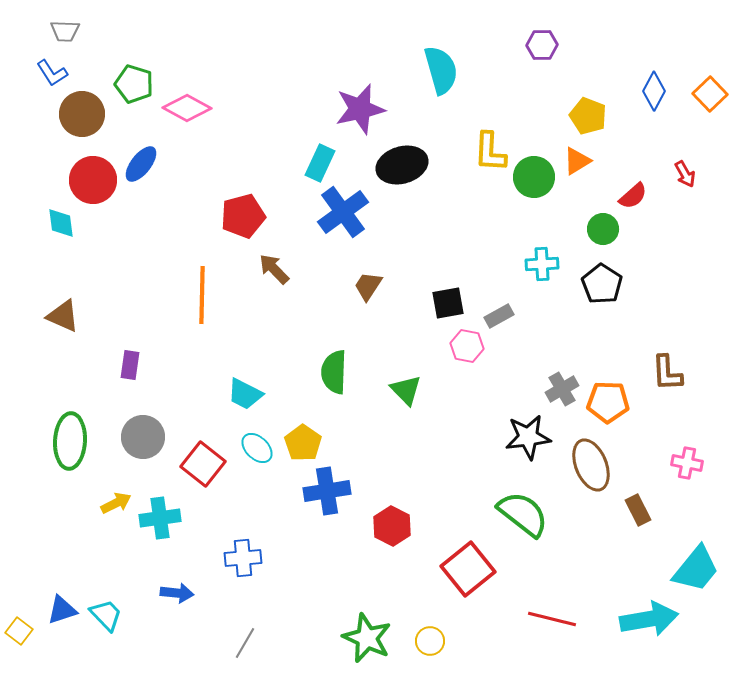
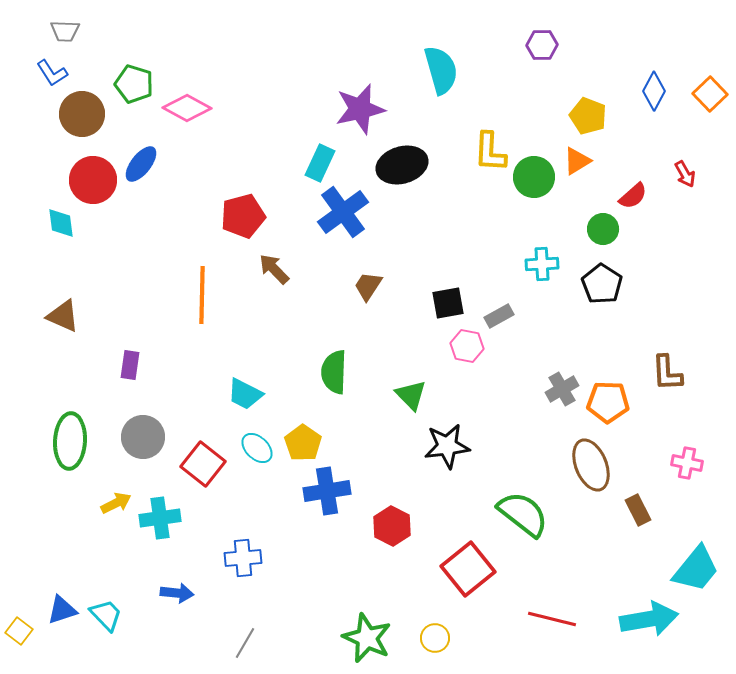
green triangle at (406, 390): moved 5 px right, 5 px down
black star at (528, 437): moved 81 px left, 9 px down
yellow circle at (430, 641): moved 5 px right, 3 px up
